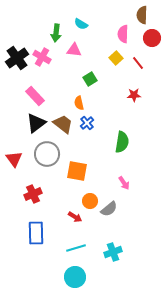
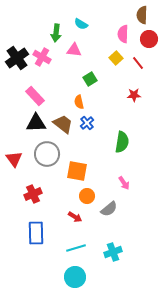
red circle: moved 3 px left, 1 px down
orange semicircle: moved 1 px up
black triangle: rotated 35 degrees clockwise
orange circle: moved 3 px left, 5 px up
